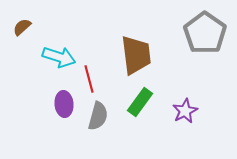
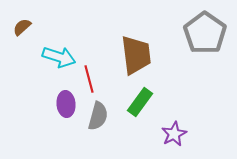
purple ellipse: moved 2 px right
purple star: moved 11 px left, 23 px down
